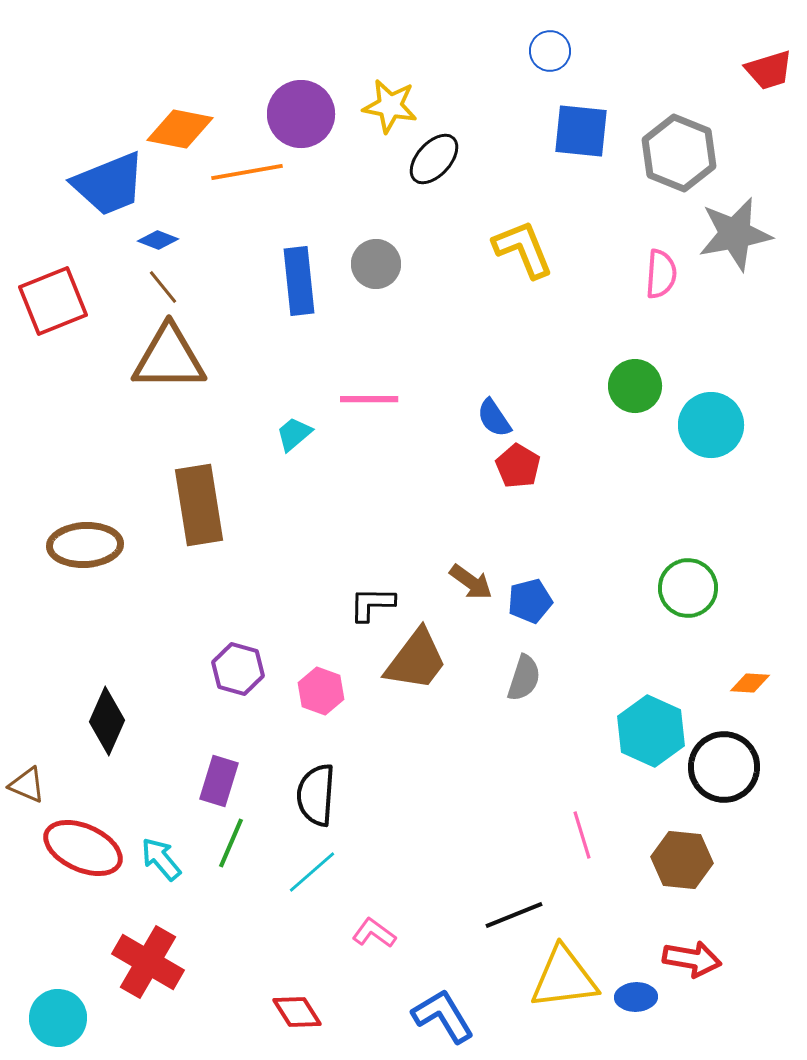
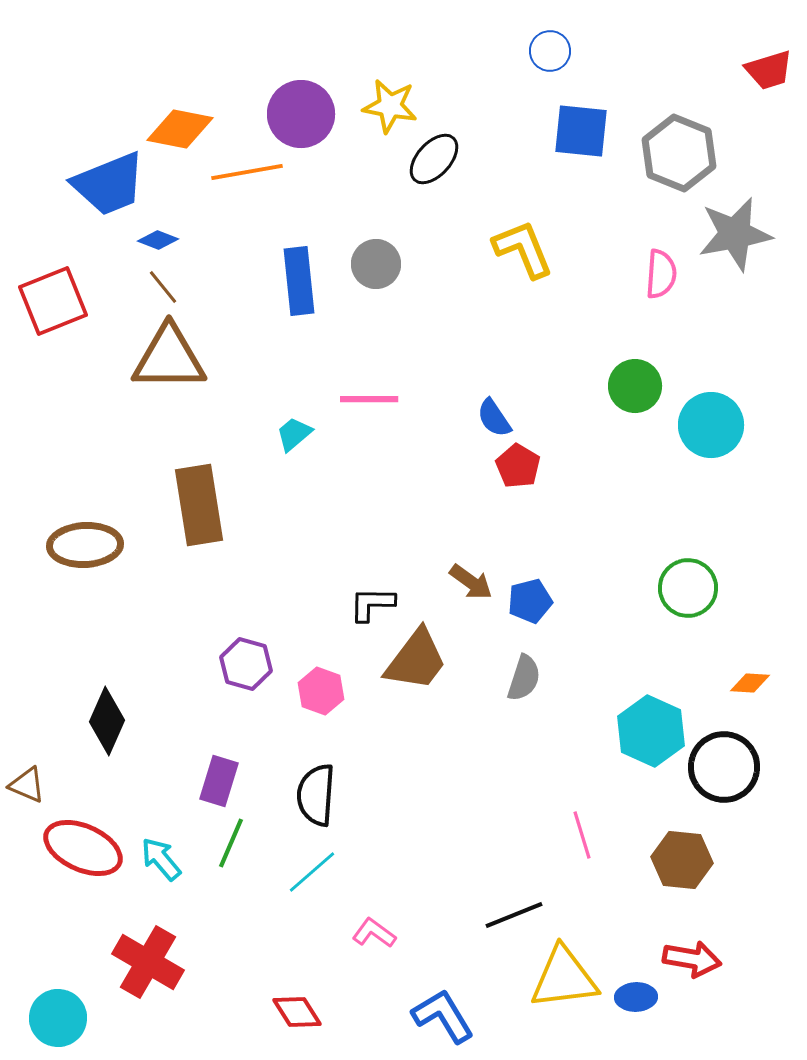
purple hexagon at (238, 669): moved 8 px right, 5 px up
